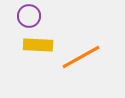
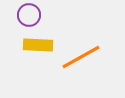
purple circle: moved 1 px up
